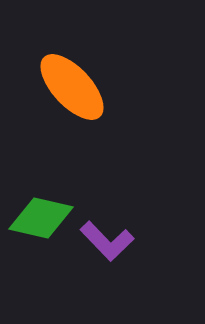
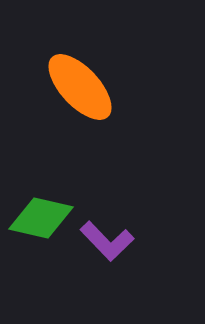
orange ellipse: moved 8 px right
